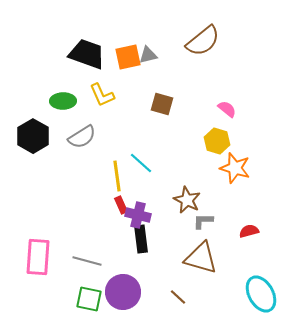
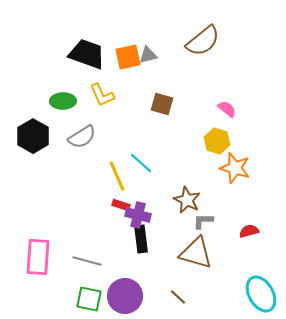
yellow line: rotated 16 degrees counterclockwise
red rectangle: rotated 48 degrees counterclockwise
brown triangle: moved 5 px left, 5 px up
purple circle: moved 2 px right, 4 px down
